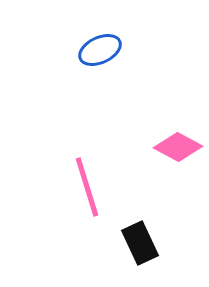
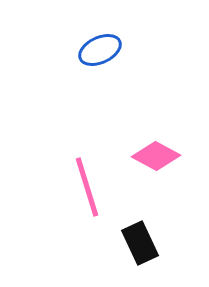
pink diamond: moved 22 px left, 9 px down
